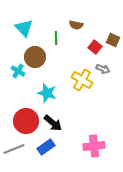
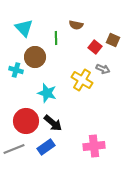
cyan cross: moved 2 px left, 1 px up; rotated 16 degrees counterclockwise
